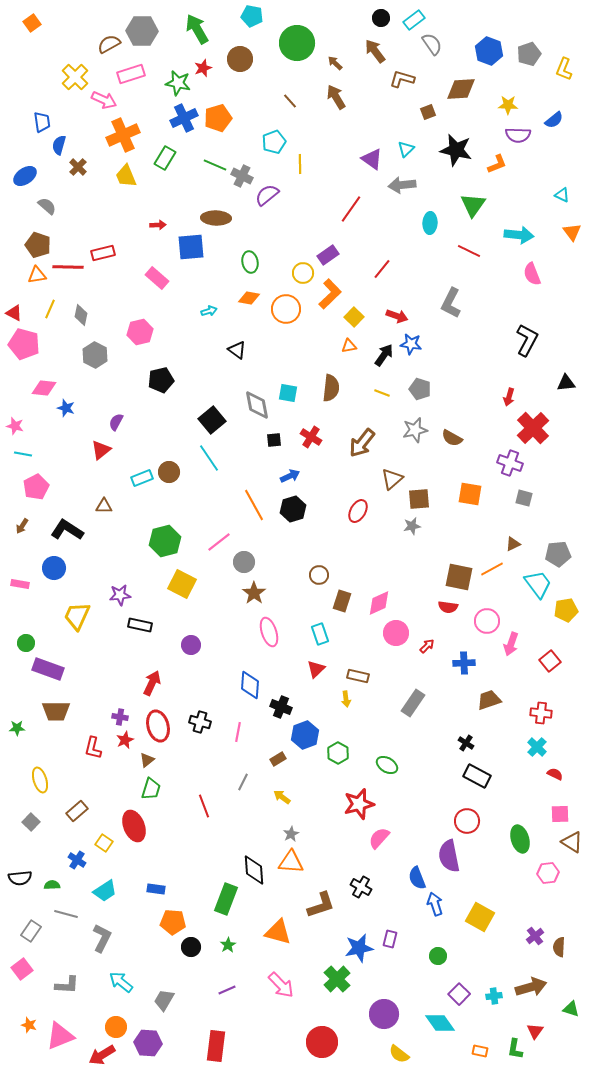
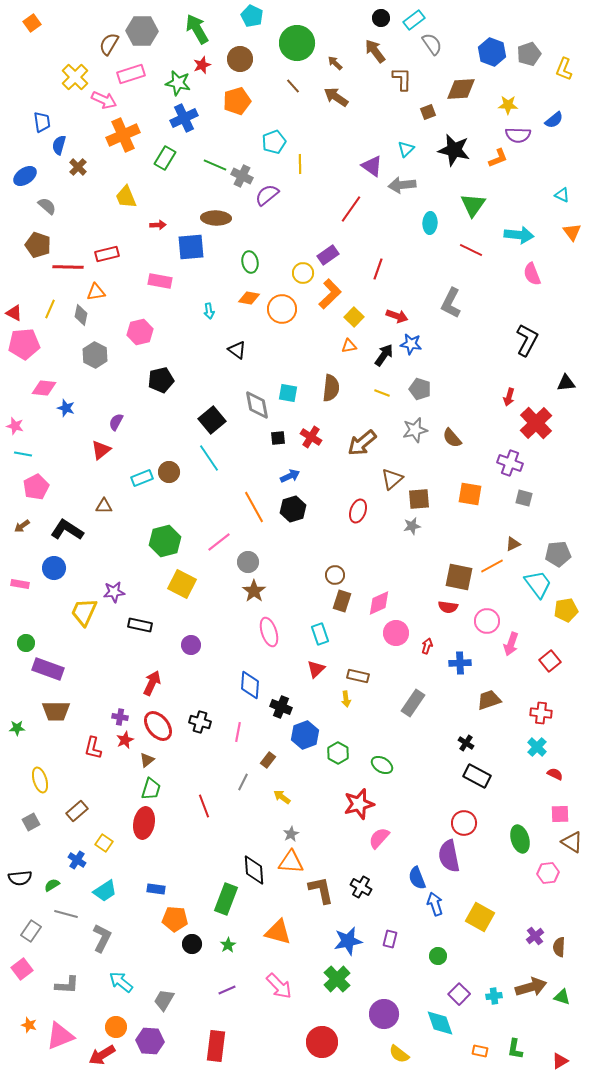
cyan pentagon at (252, 16): rotated 15 degrees clockwise
brown semicircle at (109, 44): rotated 30 degrees counterclockwise
blue hexagon at (489, 51): moved 3 px right, 1 px down
red star at (203, 68): moved 1 px left, 3 px up
brown L-shape at (402, 79): rotated 75 degrees clockwise
brown arrow at (336, 97): rotated 25 degrees counterclockwise
brown line at (290, 101): moved 3 px right, 15 px up
orange pentagon at (218, 118): moved 19 px right, 17 px up
black star at (456, 150): moved 2 px left
purple triangle at (372, 159): moved 7 px down
orange L-shape at (497, 164): moved 1 px right, 6 px up
yellow trapezoid at (126, 176): moved 21 px down
red line at (469, 251): moved 2 px right, 1 px up
red rectangle at (103, 253): moved 4 px right, 1 px down
red line at (382, 269): moved 4 px left; rotated 20 degrees counterclockwise
orange triangle at (37, 275): moved 59 px right, 17 px down
pink rectangle at (157, 278): moved 3 px right, 3 px down; rotated 30 degrees counterclockwise
orange circle at (286, 309): moved 4 px left
cyan arrow at (209, 311): rotated 98 degrees clockwise
pink pentagon at (24, 344): rotated 20 degrees counterclockwise
red cross at (533, 428): moved 3 px right, 5 px up
brown semicircle at (452, 438): rotated 20 degrees clockwise
black square at (274, 440): moved 4 px right, 2 px up
brown arrow at (362, 443): rotated 12 degrees clockwise
orange line at (254, 505): moved 2 px down
red ellipse at (358, 511): rotated 10 degrees counterclockwise
brown arrow at (22, 526): rotated 21 degrees clockwise
gray circle at (244, 562): moved 4 px right
orange line at (492, 569): moved 3 px up
brown circle at (319, 575): moved 16 px right
brown star at (254, 593): moved 2 px up
purple star at (120, 595): moved 6 px left, 3 px up
yellow trapezoid at (77, 616): moved 7 px right, 4 px up
red arrow at (427, 646): rotated 28 degrees counterclockwise
blue cross at (464, 663): moved 4 px left
red ellipse at (158, 726): rotated 24 degrees counterclockwise
brown rectangle at (278, 759): moved 10 px left, 1 px down; rotated 21 degrees counterclockwise
green ellipse at (387, 765): moved 5 px left
red circle at (467, 821): moved 3 px left, 2 px down
gray square at (31, 822): rotated 18 degrees clockwise
red ellipse at (134, 826): moved 10 px right, 3 px up; rotated 32 degrees clockwise
green semicircle at (52, 885): rotated 28 degrees counterclockwise
brown L-shape at (321, 905): moved 15 px up; rotated 84 degrees counterclockwise
orange pentagon at (173, 922): moved 2 px right, 3 px up
black circle at (191, 947): moved 1 px right, 3 px up
blue star at (359, 948): moved 11 px left, 7 px up
pink arrow at (281, 985): moved 2 px left, 1 px down
green triangle at (571, 1009): moved 9 px left, 12 px up
cyan diamond at (440, 1023): rotated 16 degrees clockwise
red triangle at (535, 1031): moved 25 px right, 30 px down; rotated 24 degrees clockwise
purple hexagon at (148, 1043): moved 2 px right, 2 px up
